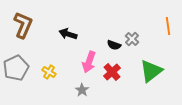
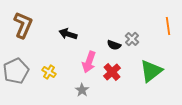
gray pentagon: moved 3 px down
